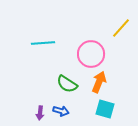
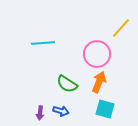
pink circle: moved 6 px right
